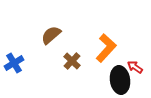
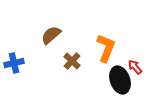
orange L-shape: rotated 20 degrees counterclockwise
blue cross: rotated 18 degrees clockwise
red arrow: rotated 14 degrees clockwise
black ellipse: rotated 12 degrees counterclockwise
